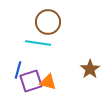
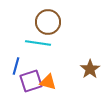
blue line: moved 2 px left, 4 px up
